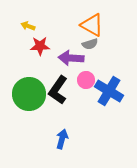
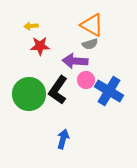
yellow arrow: moved 3 px right; rotated 24 degrees counterclockwise
purple arrow: moved 4 px right, 3 px down
blue arrow: moved 1 px right
